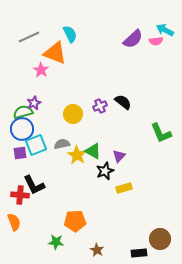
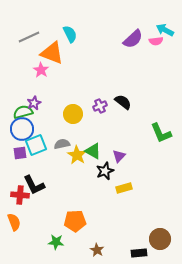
orange triangle: moved 3 px left
